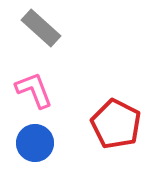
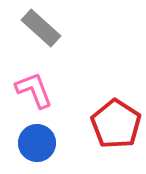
red pentagon: rotated 6 degrees clockwise
blue circle: moved 2 px right
